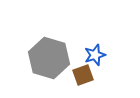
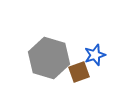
brown square: moved 4 px left, 3 px up
